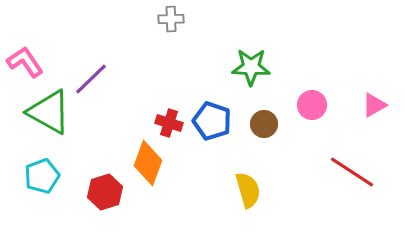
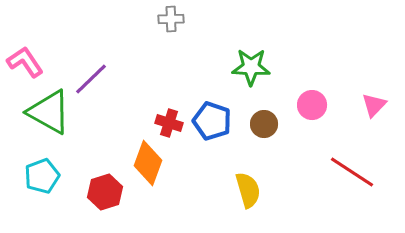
pink triangle: rotated 16 degrees counterclockwise
